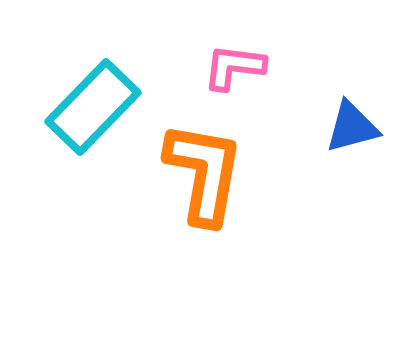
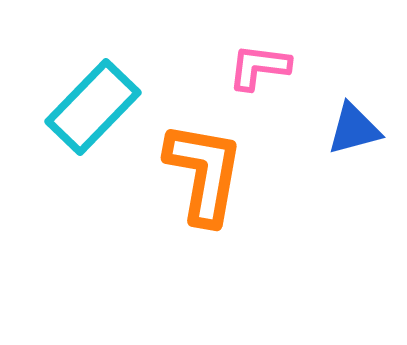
pink L-shape: moved 25 px right
blue triangle: moved 2 px right, 2 px down
